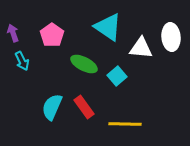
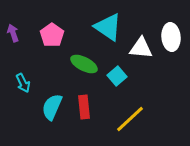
cyan arrow: moved 1 px right, 22 px down
red rectangle: rotated 30 degrees clockwise
yellow line: moved 5 px right, 5 px up; rotated 44 degrees counterclockwise
